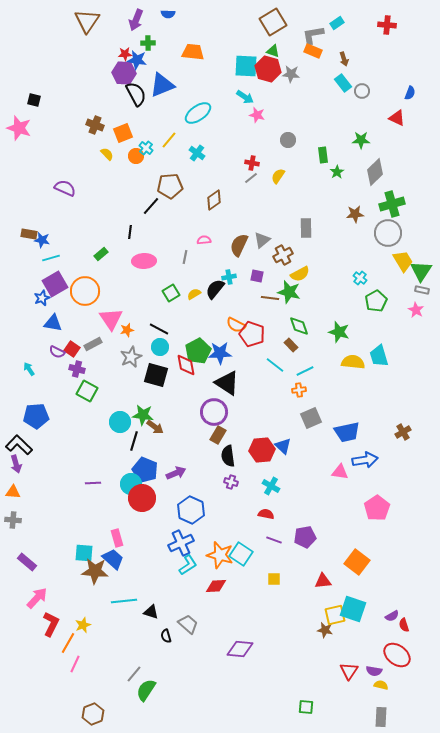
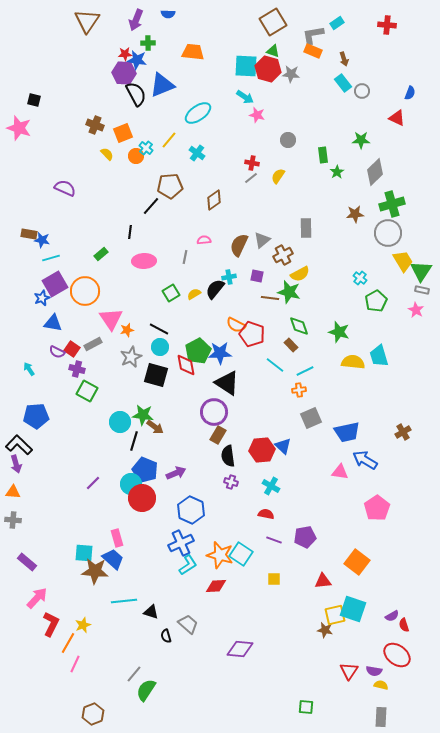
blue arrow at (365, 460): rotated 140 degrees counterclockwise
purple line at (93, 483): rotated 42 degrees counterclockwise
